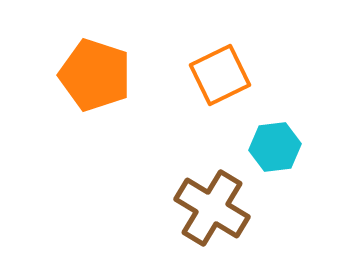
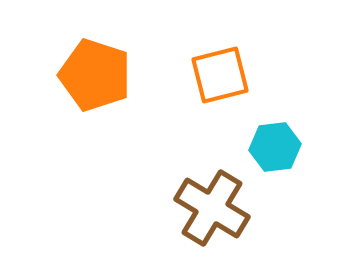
orange square: rotated 12 degrees clockwise
